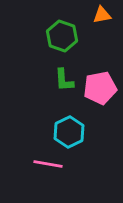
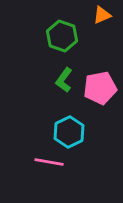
orange triangle: rotated 12 degrees counterclockwise
green L-shape: rotated 40 degrees clockwise
pink line: moved 1 px right, 2 px up
